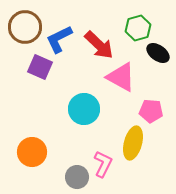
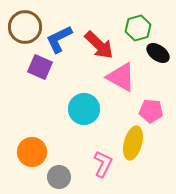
gray circle: moved 18 px left
